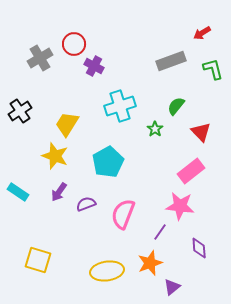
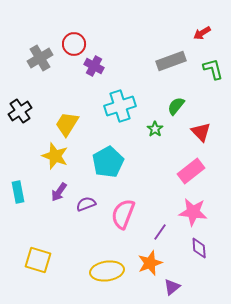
cyan rectangle: rotated 45 degrees clockwise
pink star: moved 13 px right, 6 px down
